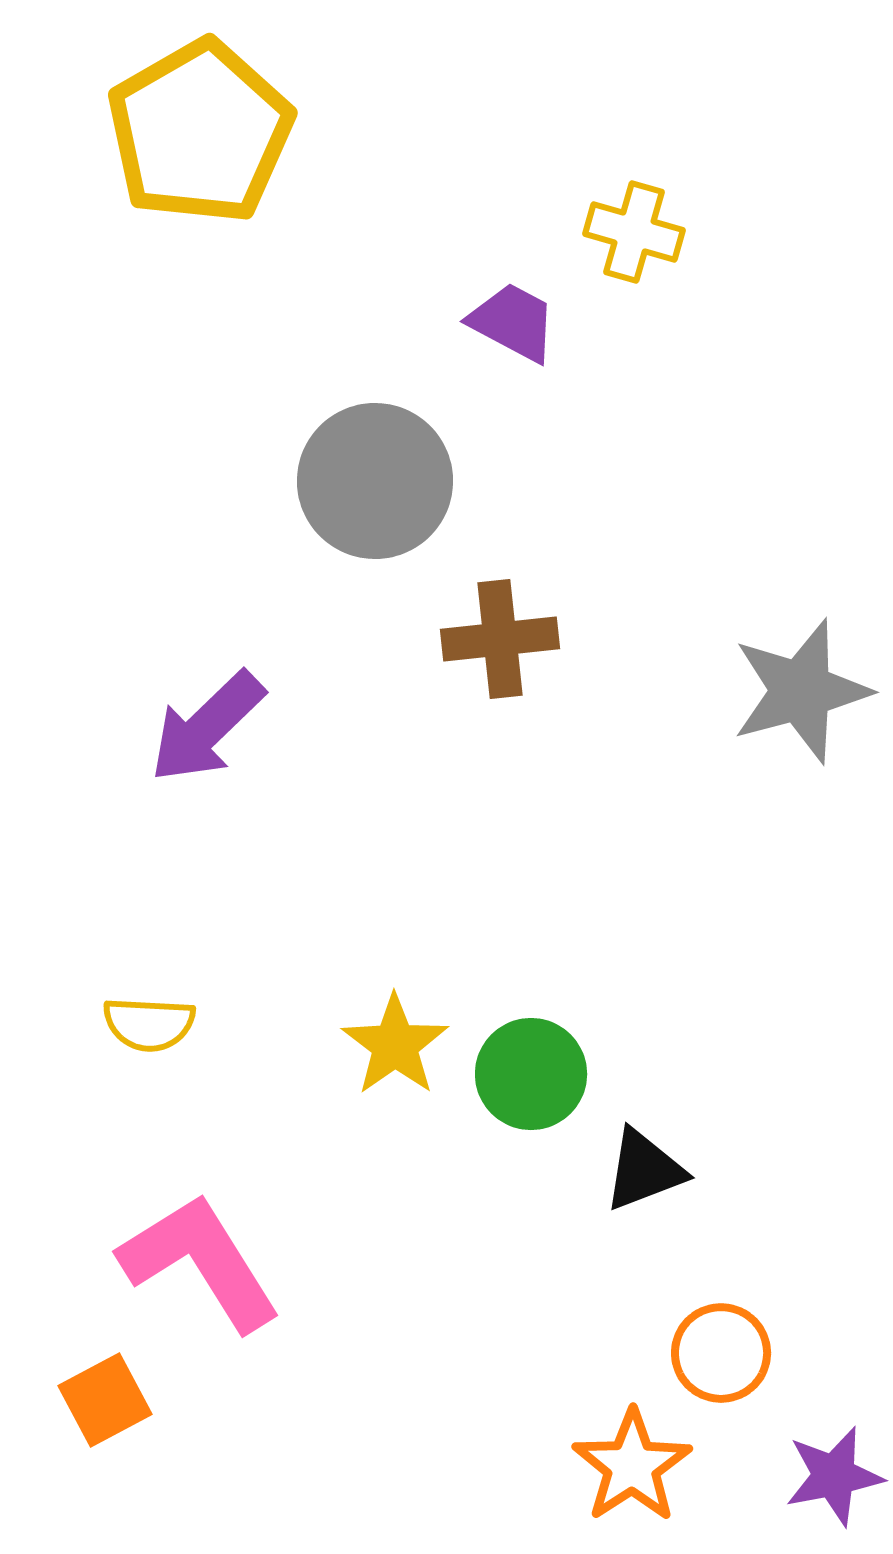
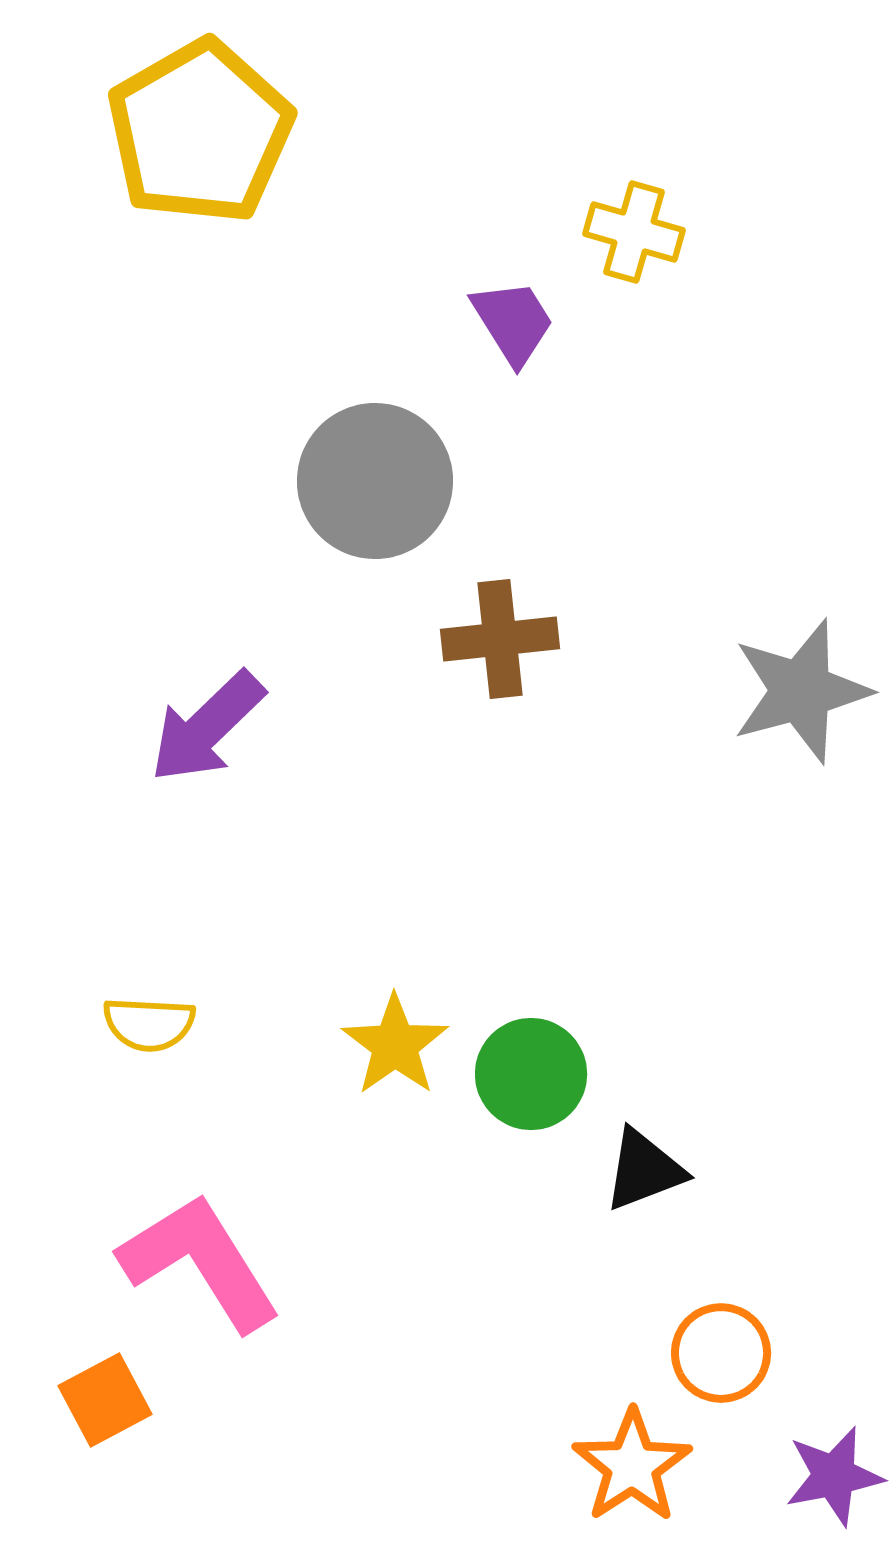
purple trapezoid: rotated 30 degrees clockwise
